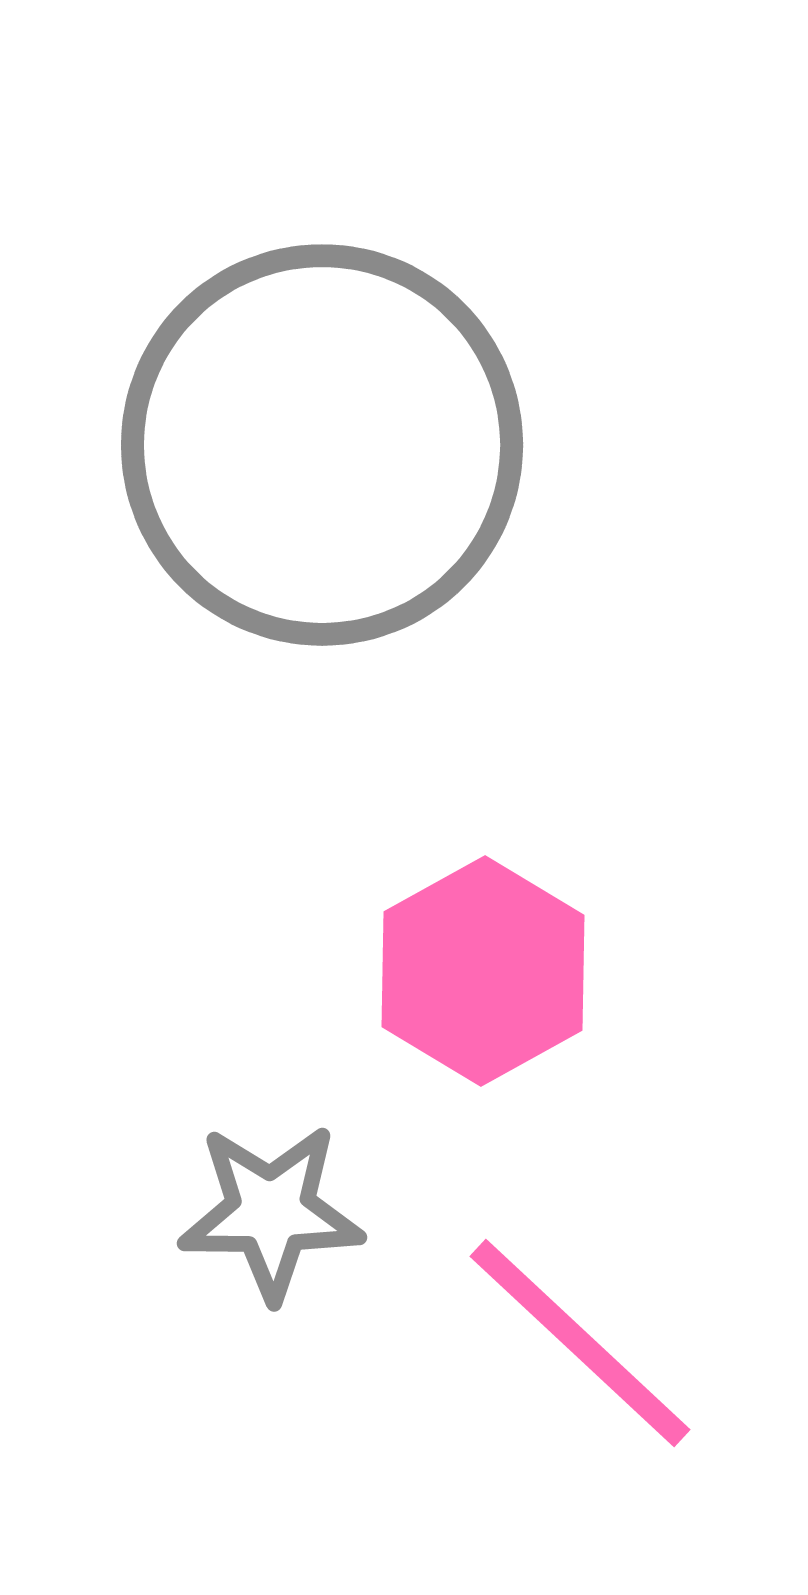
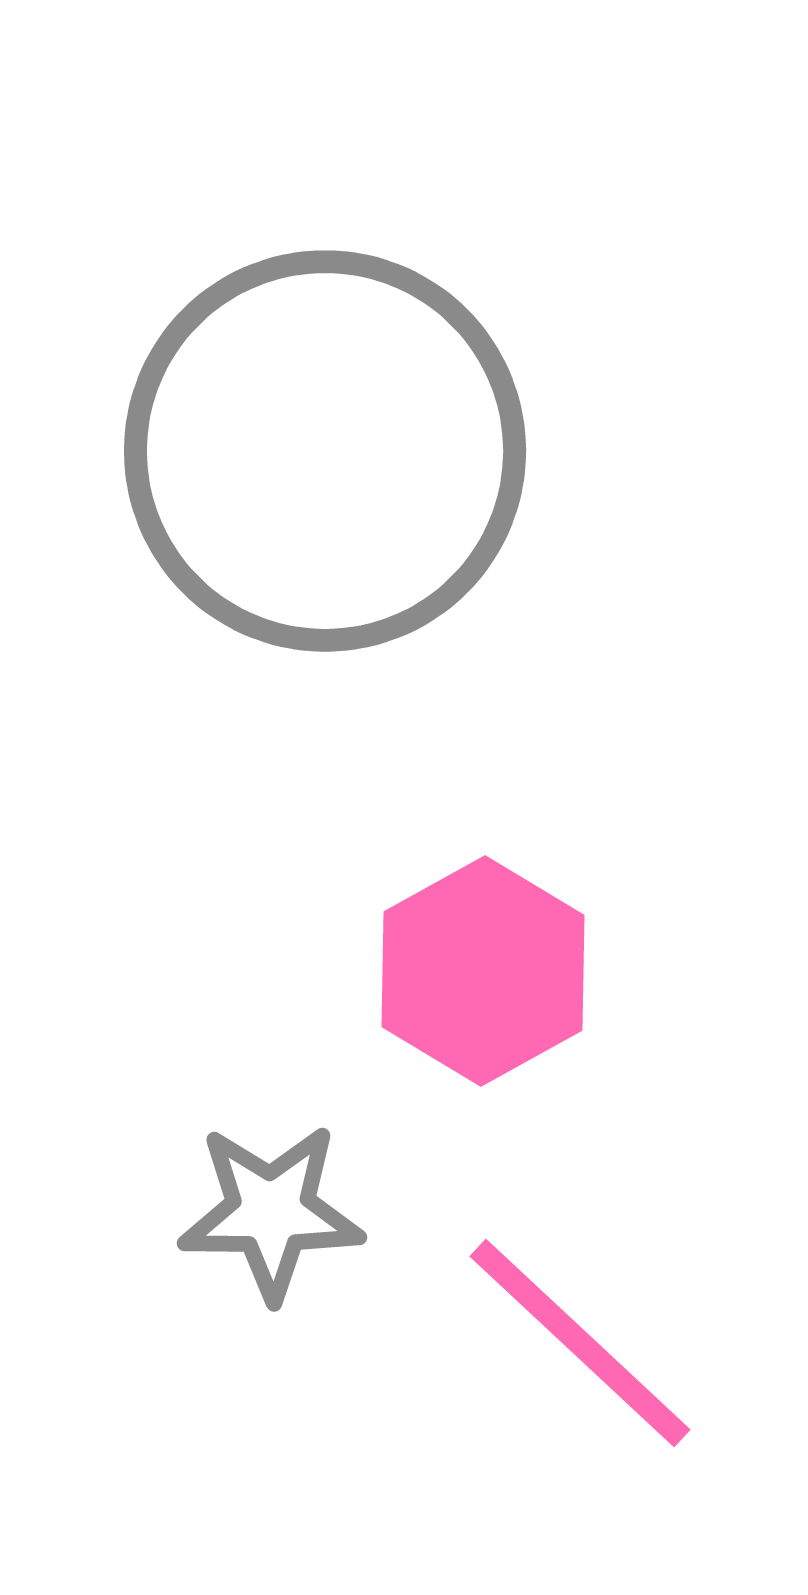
gray circle: moved 3 px right, 6 px down
